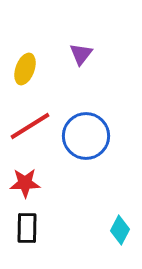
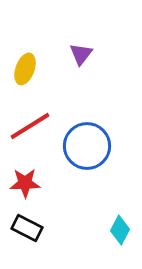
blue circle: moved 1 px right, 10 px down
black rectangle: rotated 64 degrees counterclockwise
